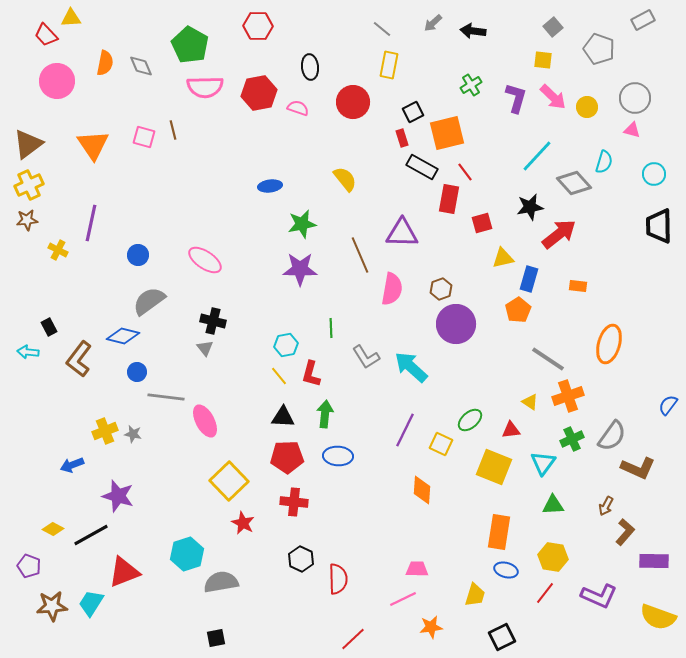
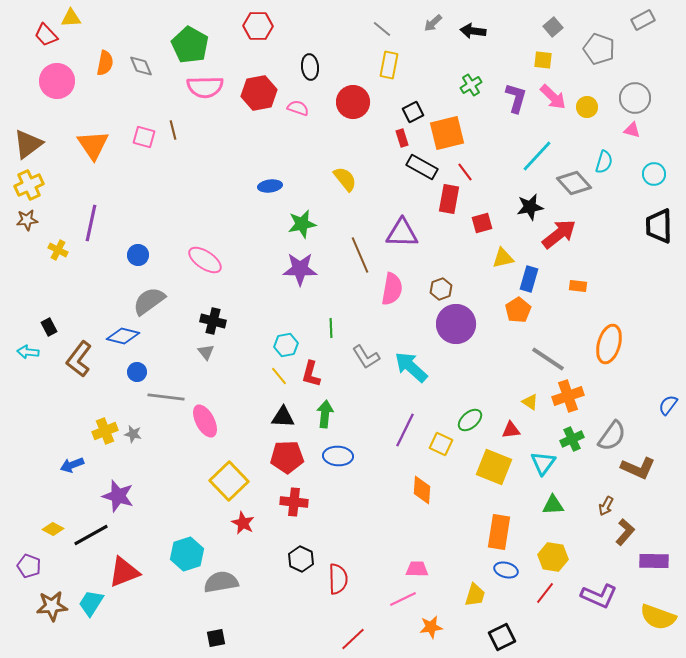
gray triangle at (205, 348): moved 1 px right, 4 px down
